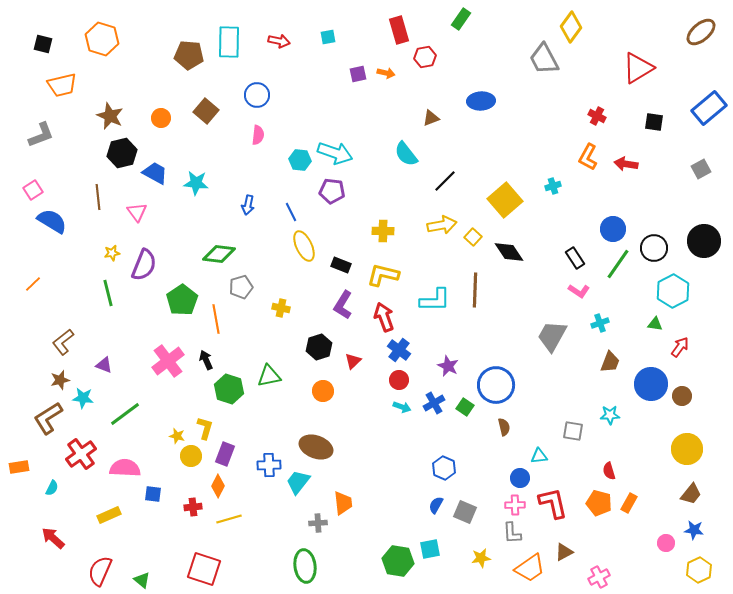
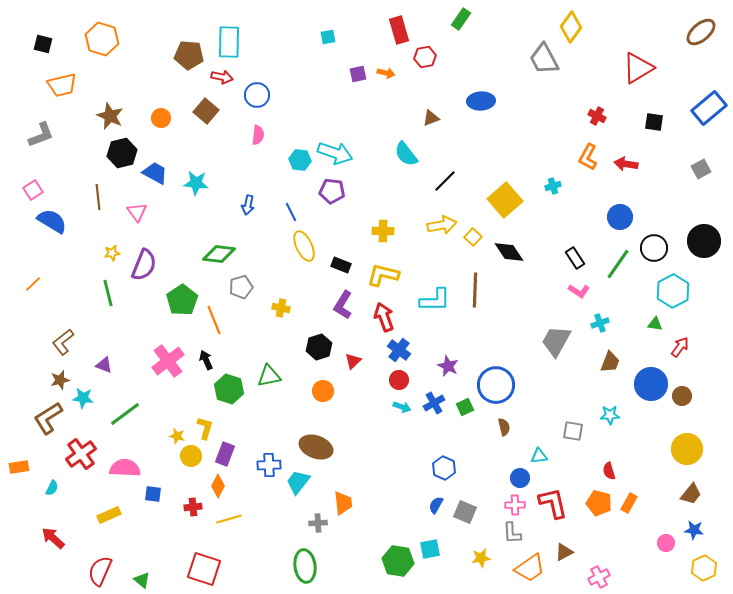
red arrow at (279, 41): moved 57 px left, 36 px down
blue circle at (613, 229): moved 7 px right, 12 px up
orange line at (216, 319): moved 2 px left, 1 px down; rotated 12 degrees counterclockwise
gray trapezoid at (552, 336): moved 4 px right, 5 px down
green square at (465, 407): rotated 30 degrees clockwise
yellow hexagon at (699, 570): moved 5 px right, 2 px up
